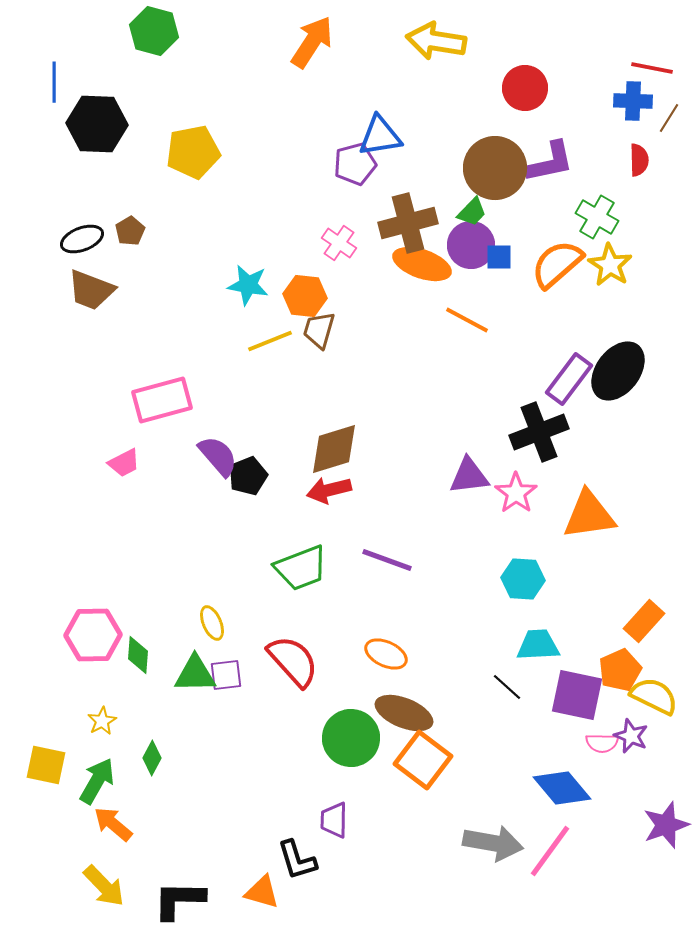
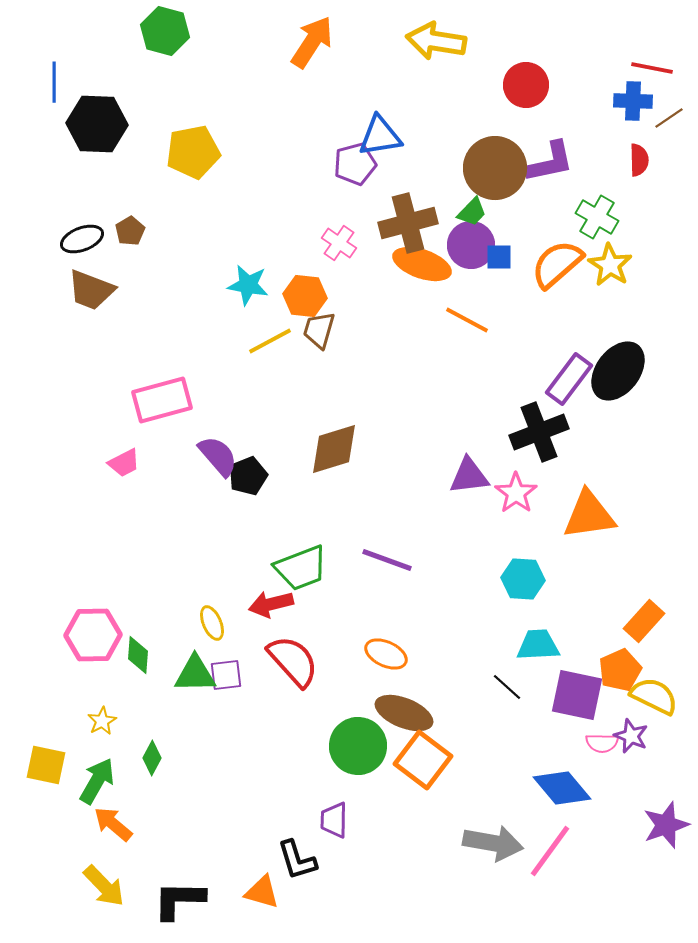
green hexagon at (154, 31): moved 11 px right
red circle at (525, 88): moved 1 px right, 3 px up
brown line at (669, 118): rotated 24 degrees clockwise
yellow line at (270, 341): rotated 6 degrees counterclockwise
red arrow at (329, 490): moved 58 px left, 114 px down
green circle at (351, 738): moved 7 px right, 8 px down
